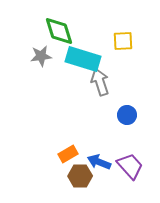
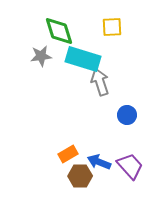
yellow square: moved 11 px left, 14 px up
